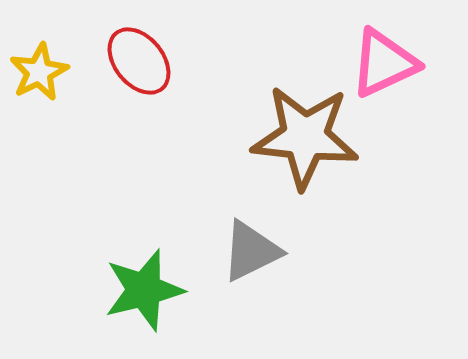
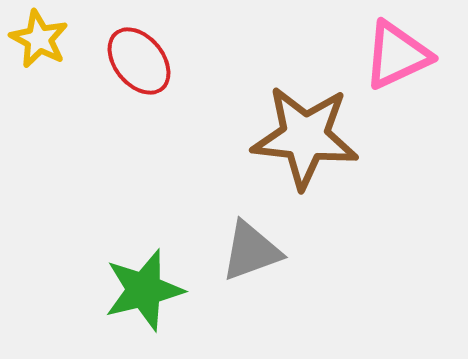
pink triangle: moved 13 px right, 8 px up
yellow star: moved 33 px up; rotated 18 degrees counterclockwise
gray triangle: rotated 6 degrees clockwise
